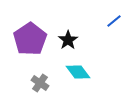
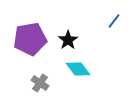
blue line: rotated 14 degrees counterclockwise
purple pentagon: rotated 24 degrees clockwise
cyan diamond: moved 3 px up
